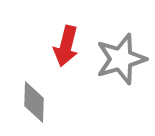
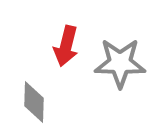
gray star: moved 1 px left, 4 px down; rotated 18 degrees clockwise
